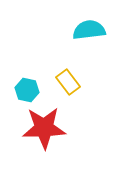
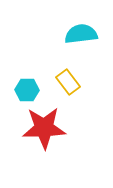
cyan semicircle: moved 8 px left, 4 px down
cyan hexagon: rotated 10 degrees counterclockwise
